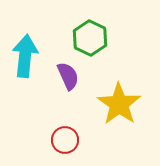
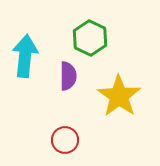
purple semicircle: rotated 24 degrees clockwise
yellow star: moved 8 px up
